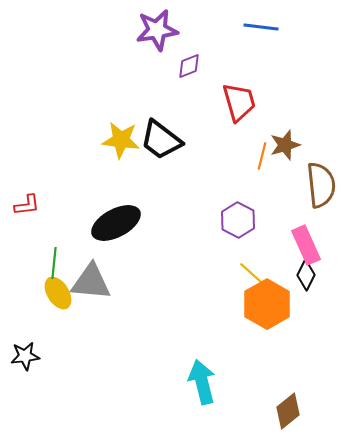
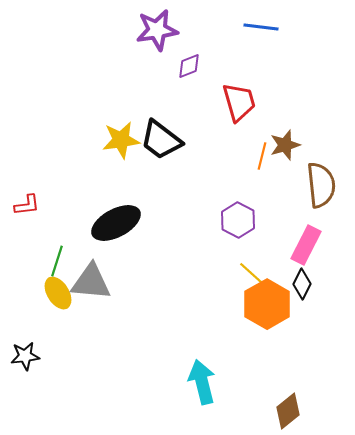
yellow star: rotated 15 degrees counterclockwise
pink rectangle: rotated 51 degrees clockwise
green line: moved 3 px right, 2 px up; rotated 12 degrees clockwise
black diamond: moved 4 px left, 9 px down
